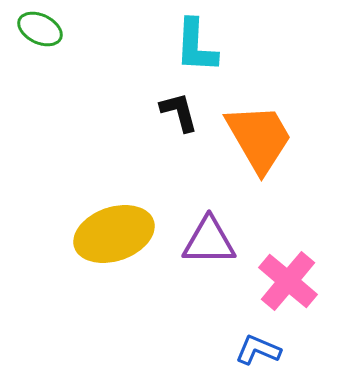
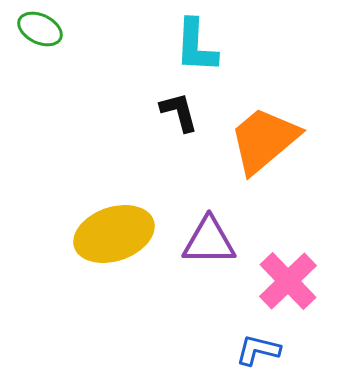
orange trapezoid: moved 5 px right, 2 px down; rotated 100 degrees counterclockwise
pink cross: rotated 6 degrees clockwise
blue L-shape: rotated 9 degrees counterclockwise
